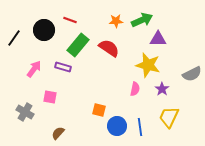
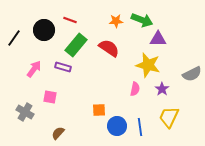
green arrow: rotated 45 degrees clockwise
green rectangle: moved 2 px left
orange square: rotated 16 degrees counterclockwise
